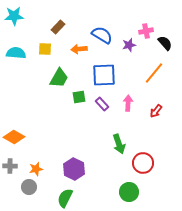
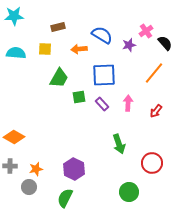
brown rectangle: rotated 32 degrees clockwise
pink cross: rotated 24 degrees counterclockwise
red circle: moved 9 px right
